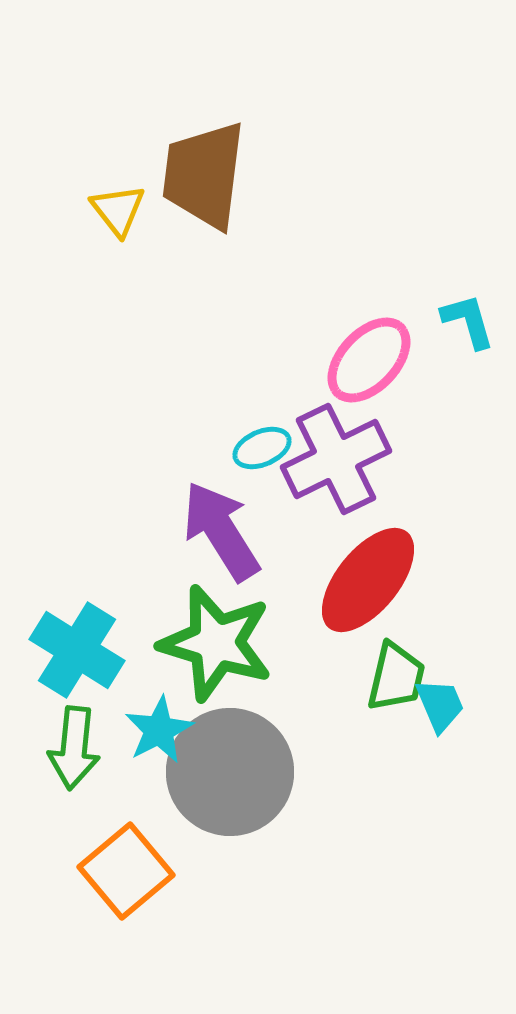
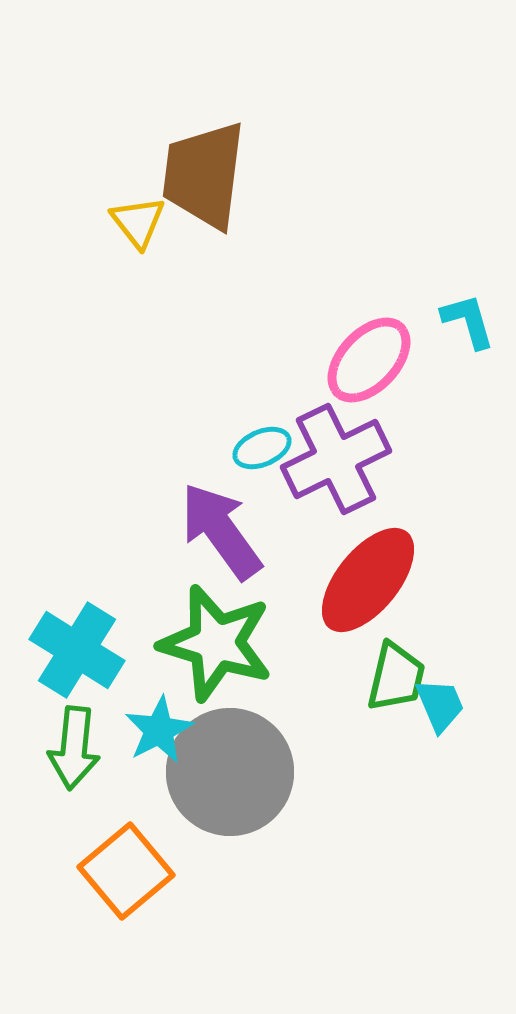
yellow triangle: moved 20 px right, 12 px down
purple arrow: rotated 4 degrees counterclockwise
